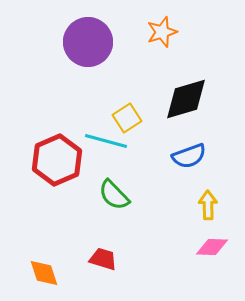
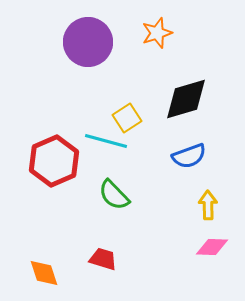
orange star: moved 5 px left, 1 px down
red hexagon: moved 3 px left, 1 px down
